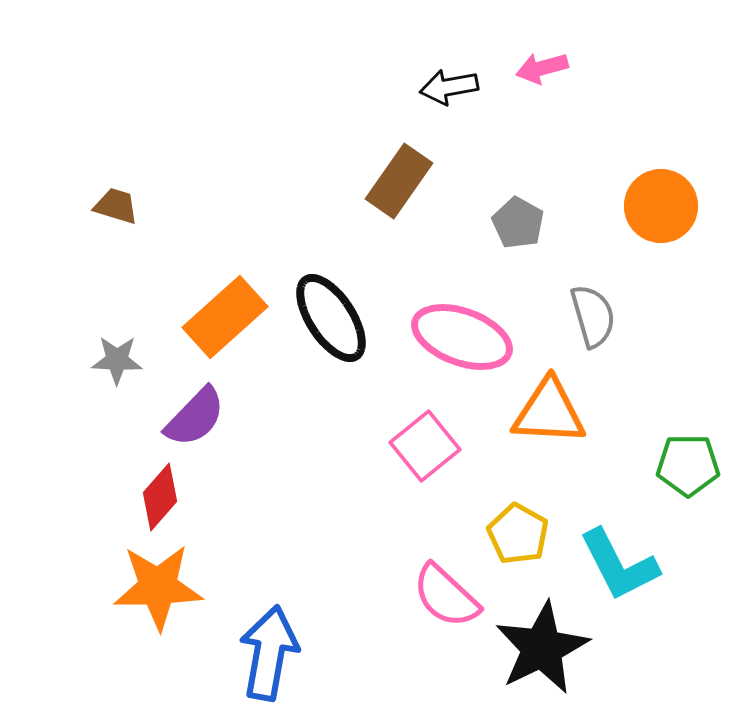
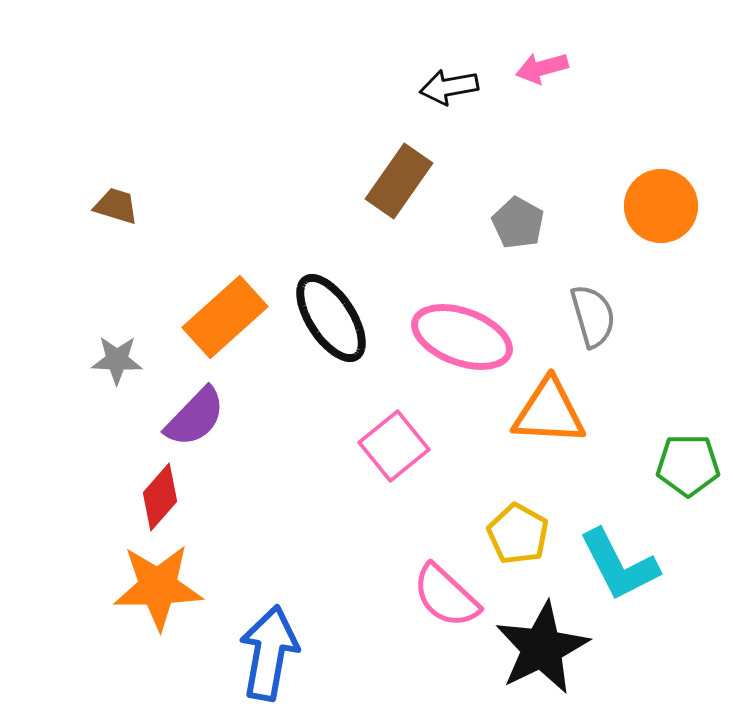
pink square: moved 31 px left
